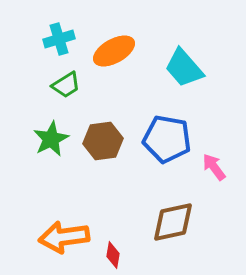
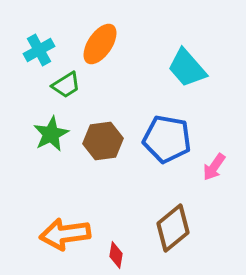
cyan cross: moved 20 px left, 11 px down; rotated 12 degrees counterclockwise
orange ellipse: moved 14 px left, 7 px up; rotated 27 degrees counterclockwise
cyan trapezoid: moved 3 px right
green star: moved 5 px up
pink arrow: rotated 108 degrees counterclockwise
brown diamond: moved 6 px down; rotated 27 degrees counterclockwise
orange arrow: moved 1 px right, 3 px up
red diamond: moved 3 px right
